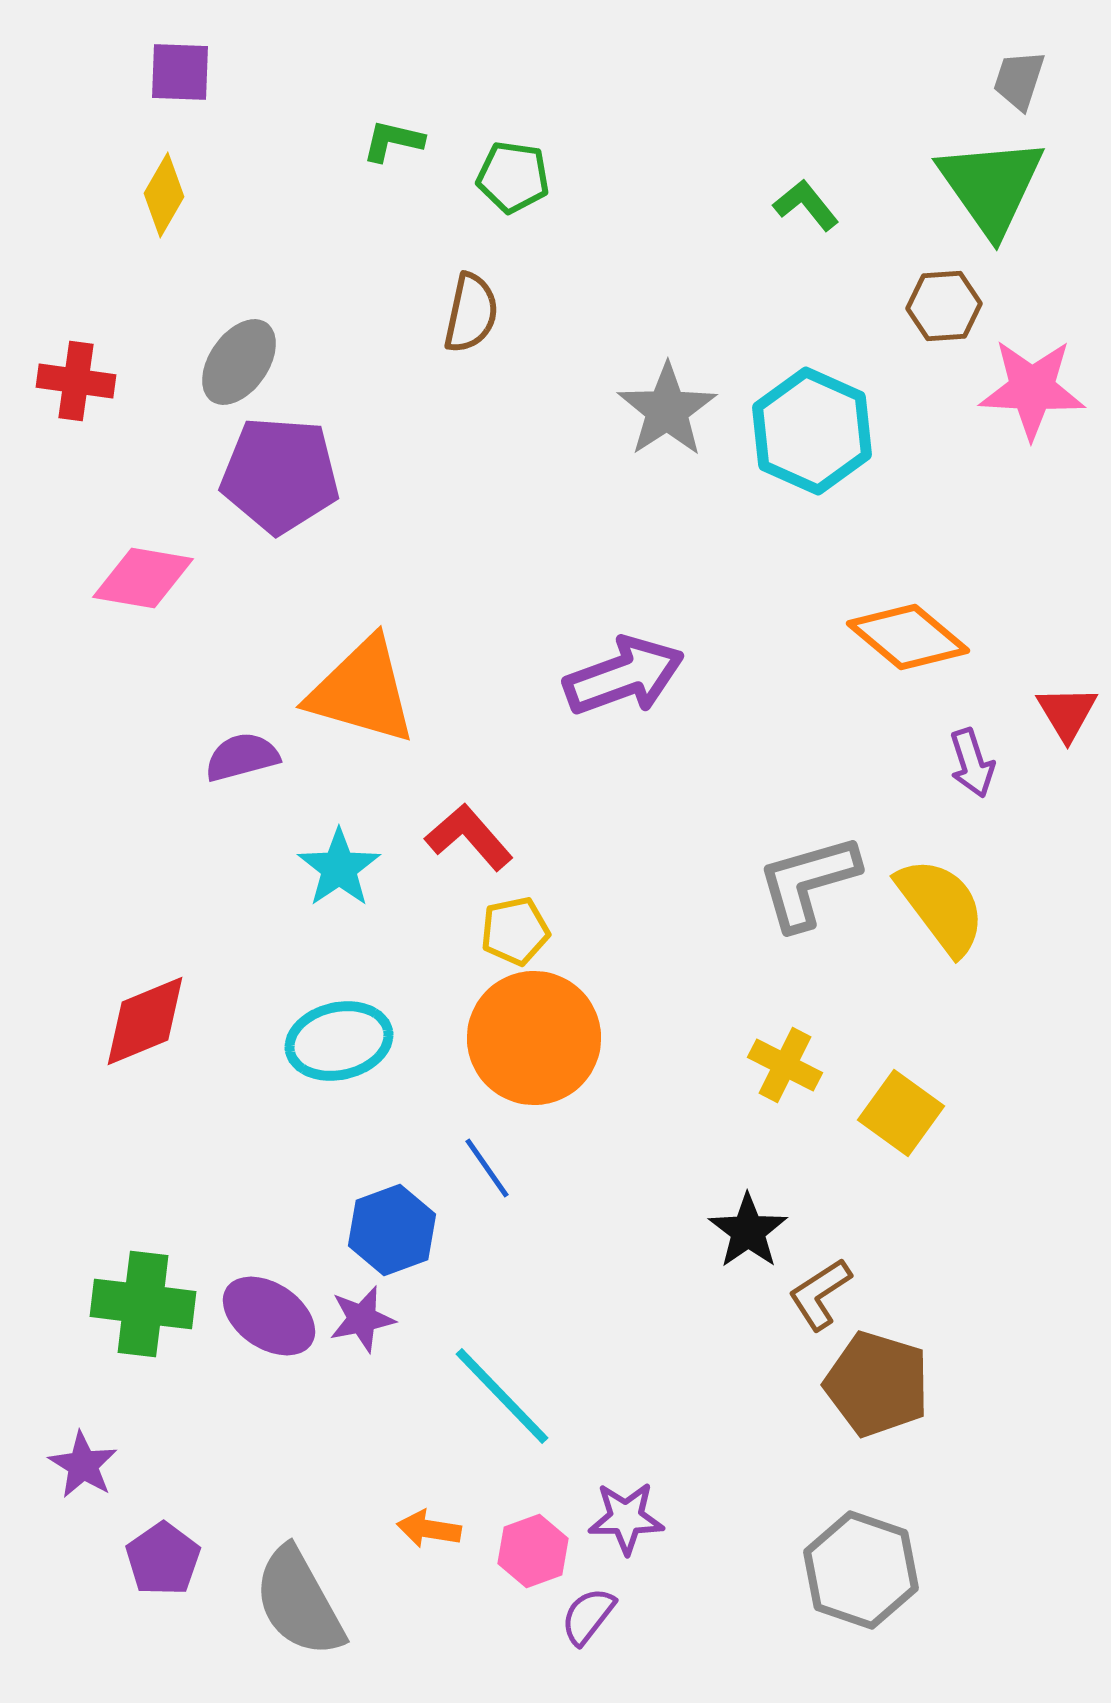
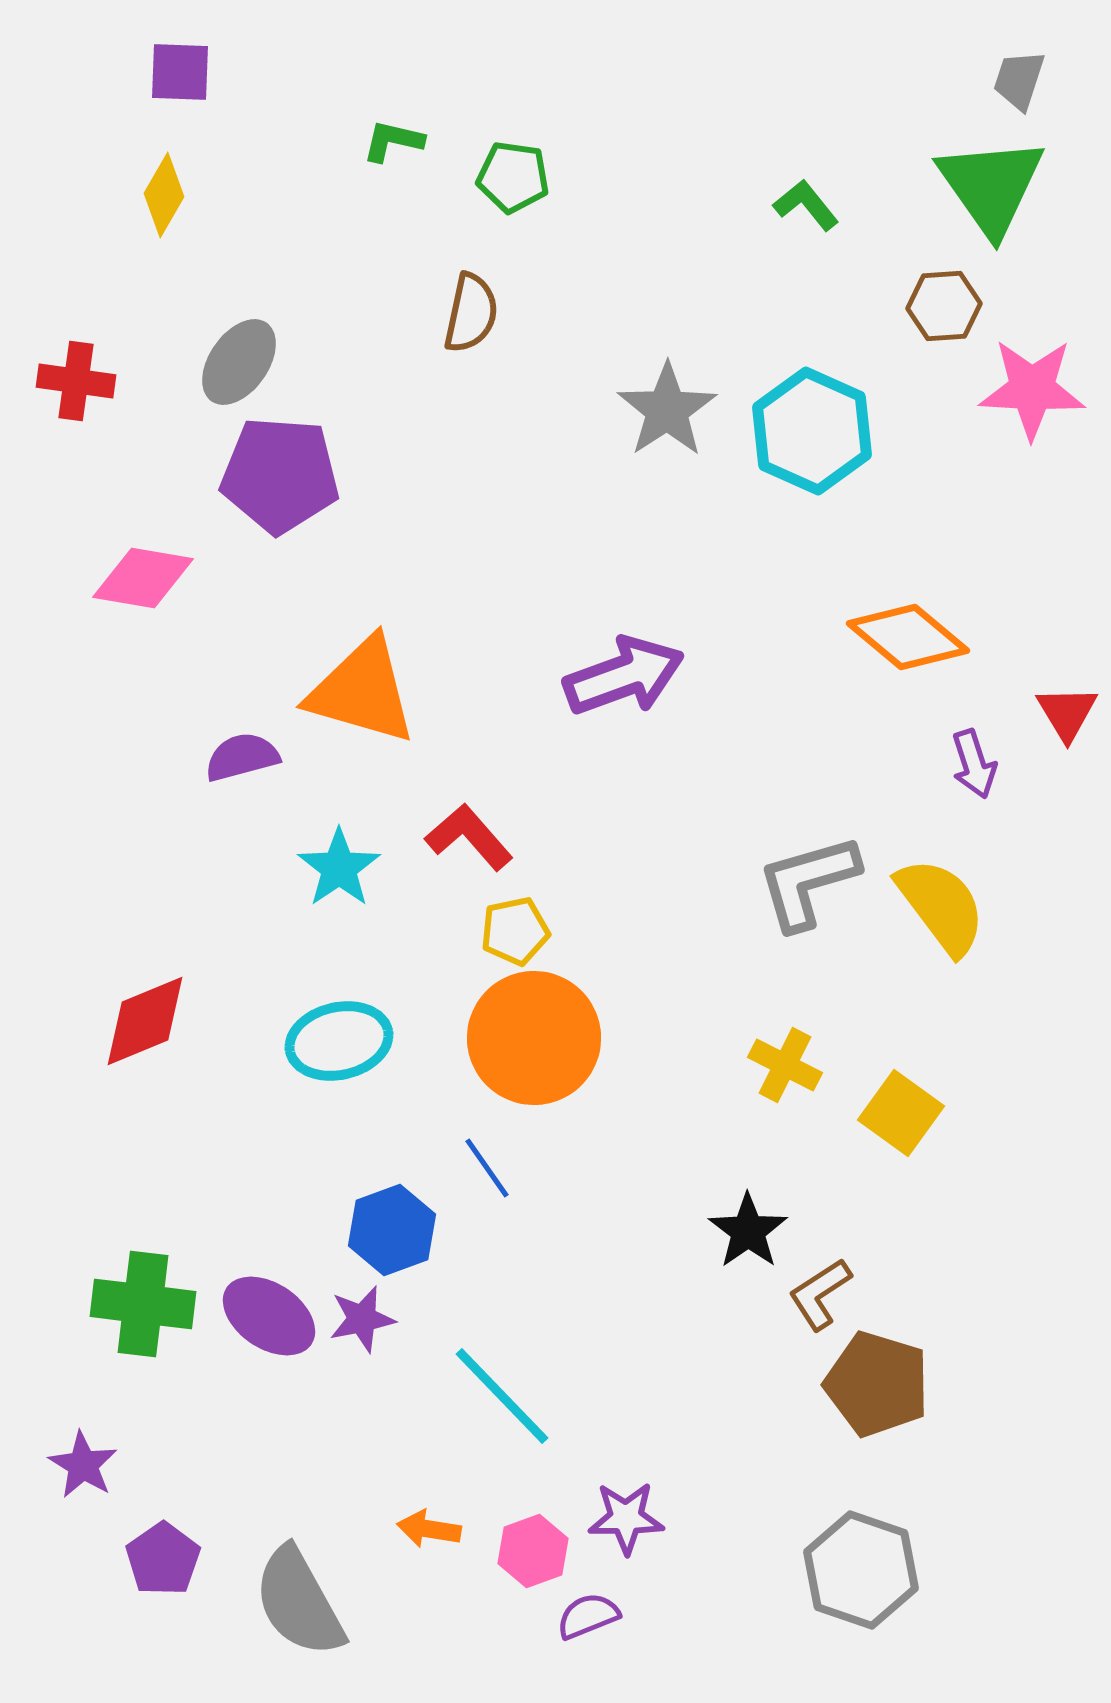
purple arrow at (972, 763): moved 2 px right, 1 px down
purple semicircle at (588, 1616): rotated 30 degrees clockwise
